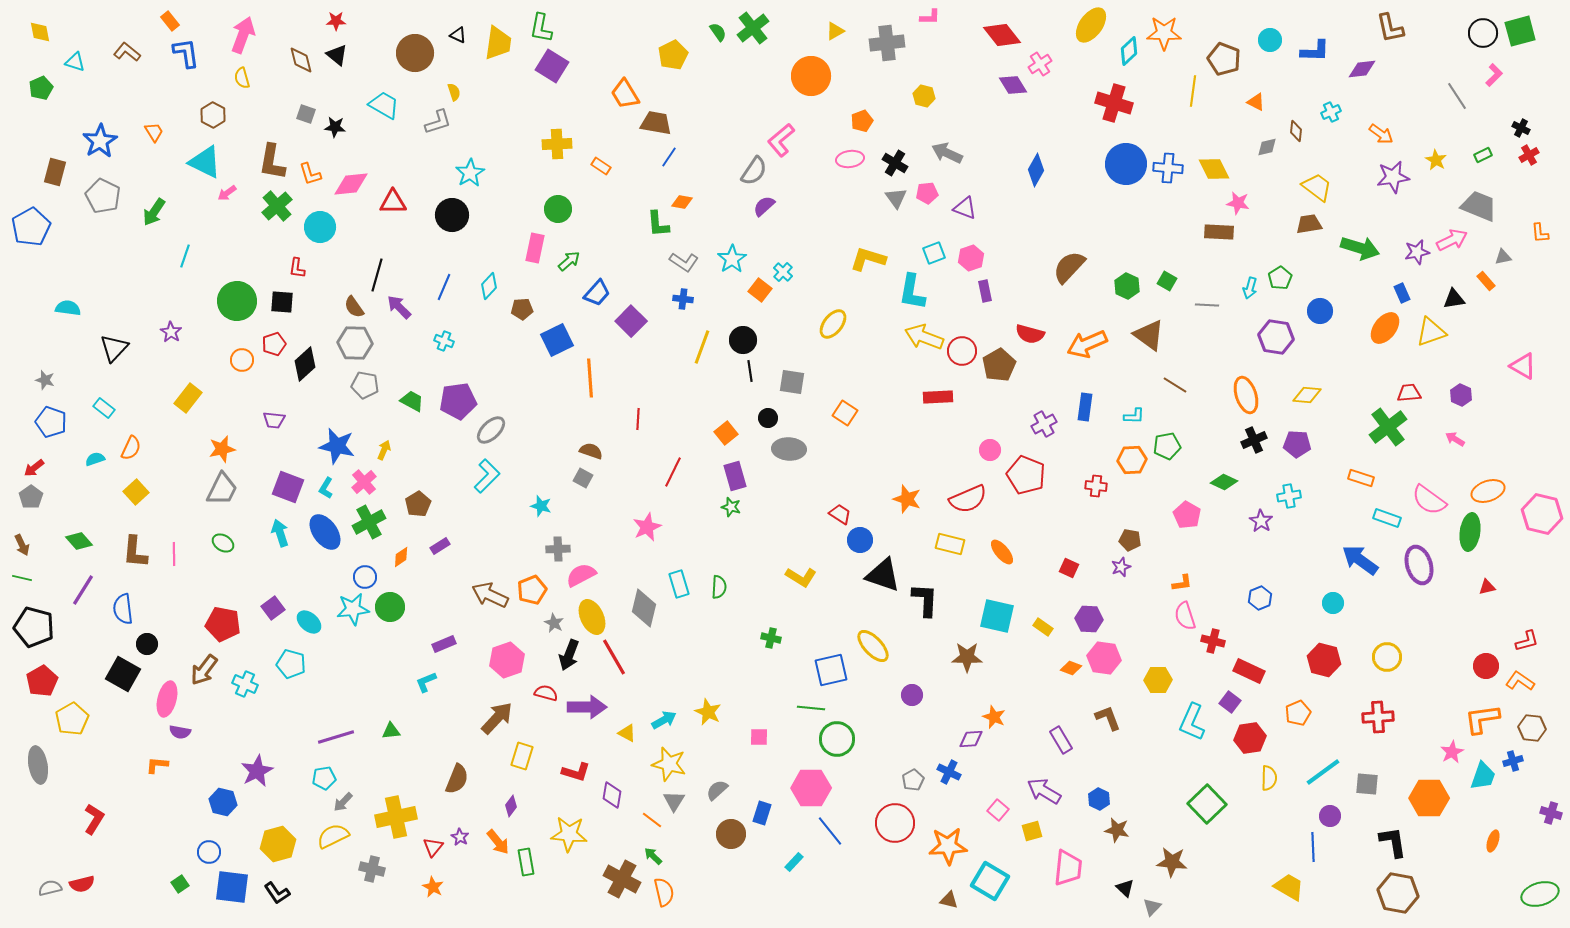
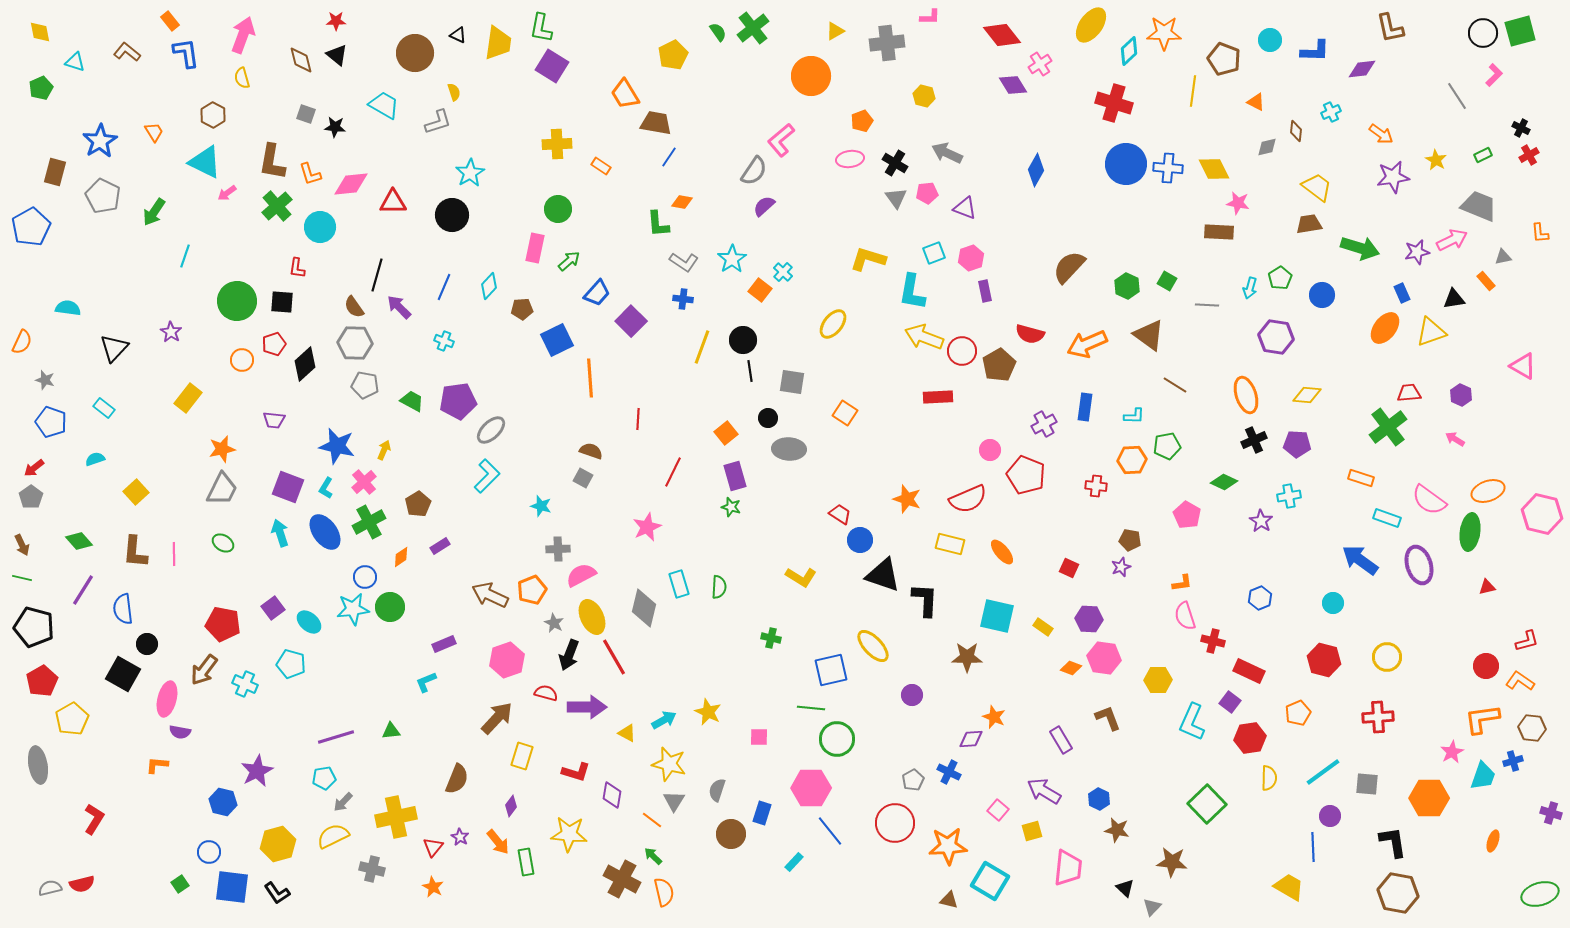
blue circle at (1320, 311): moved 2 px right, 16 px up
orange semicircle at (131, 448): moved 109 px left, 106 px up
gray semicircle at (717, 790): rotated 30 degrees counterclockwise
